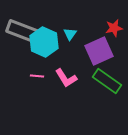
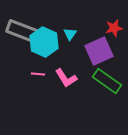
pink line: moved 1 px right, 2 px up
